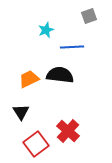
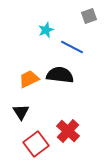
blue line: rotated 30 degrees clockwise
